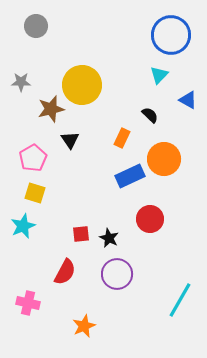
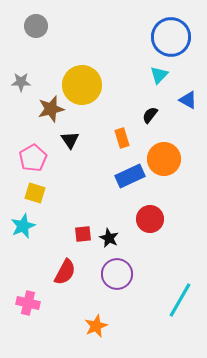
blue circle: moved 2 px down
black semicircle: rotated 96 degrees counterclockwise
orange rectangle: rotated 42 degrees counterclockwise
red square: moved 2 px right
orange star: moved 12 px right
